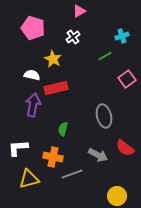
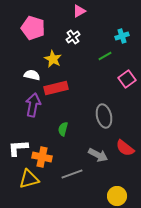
orange cross: moved 11 px left
